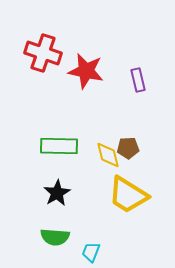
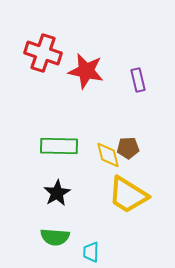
cyan trapezoid: rotated 20 degrees counterclockwise
